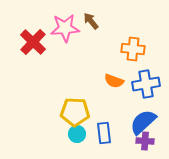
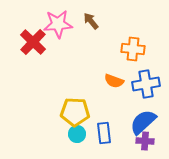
pink star: moved 7 px left, 4 px up
